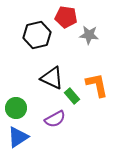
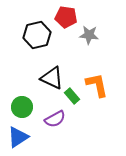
green circle: moved 6 px right, 1 px up
